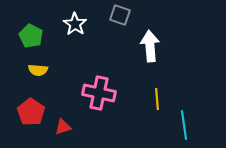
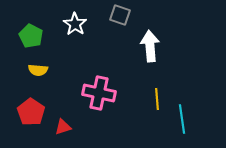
cyan line: moved 2 px left, 6 px up
